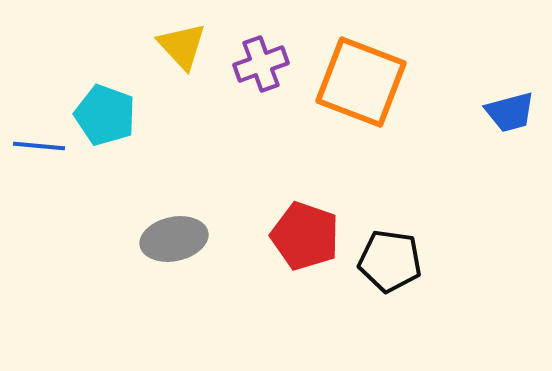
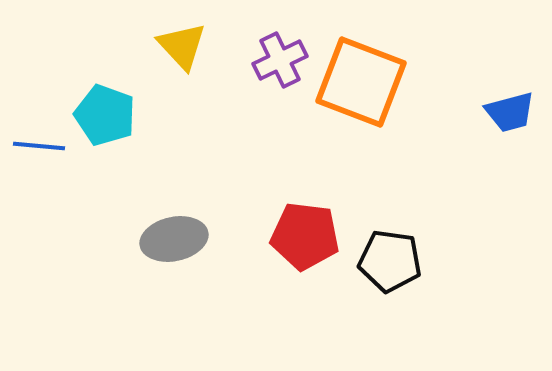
purple cross: moved 19 px right, 4 px up; rotated 6 degrees counterclockwise
red pentagon: rotated 12 degrees counterclockwise
